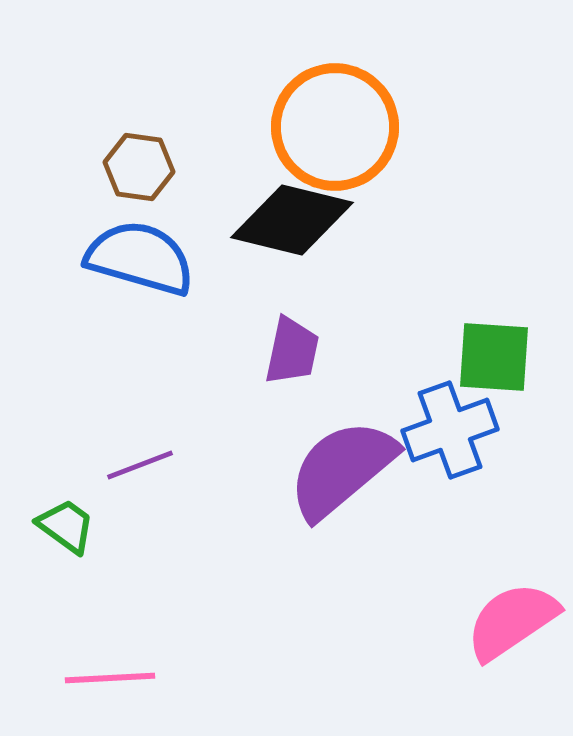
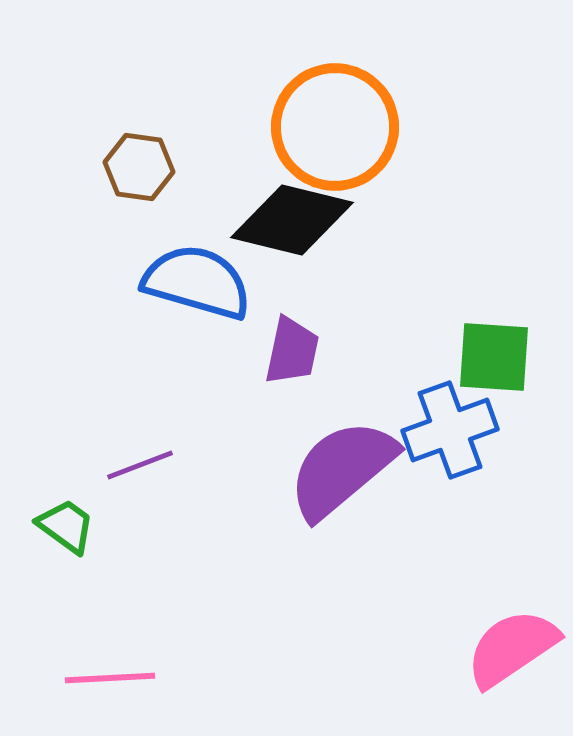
blue semicircle: moved 57 px right, 24 px down
pink semicircle: moved 27 px down
